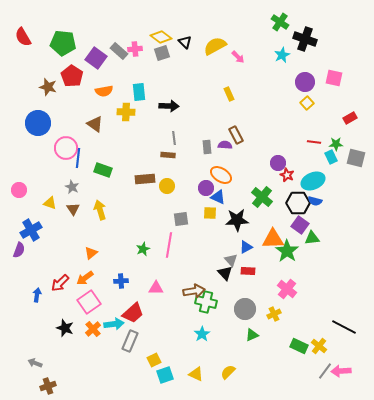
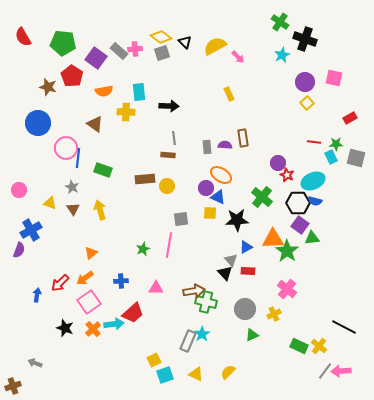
brown rectangle at (236, 135): moved 7 px right, 3 px down; rotated 18 degrees clockwise
gray rectangle at (130, 341): moved 58 px right
brown cross at (48, 386): moved 35 px left
